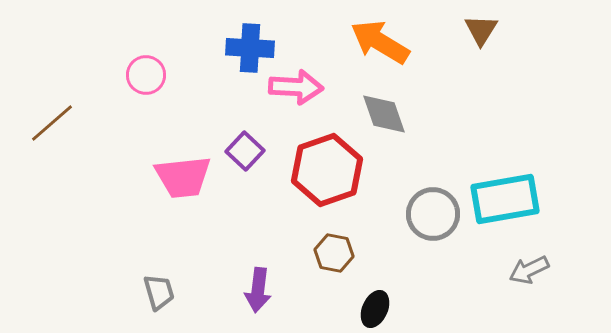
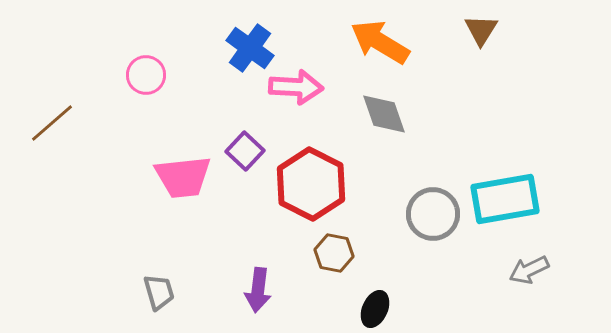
blue cross: rotated 33 degrees clockwise
red hexagon: moved 16 px left, 14 px down; rotated 14 degrees counterclockwise
